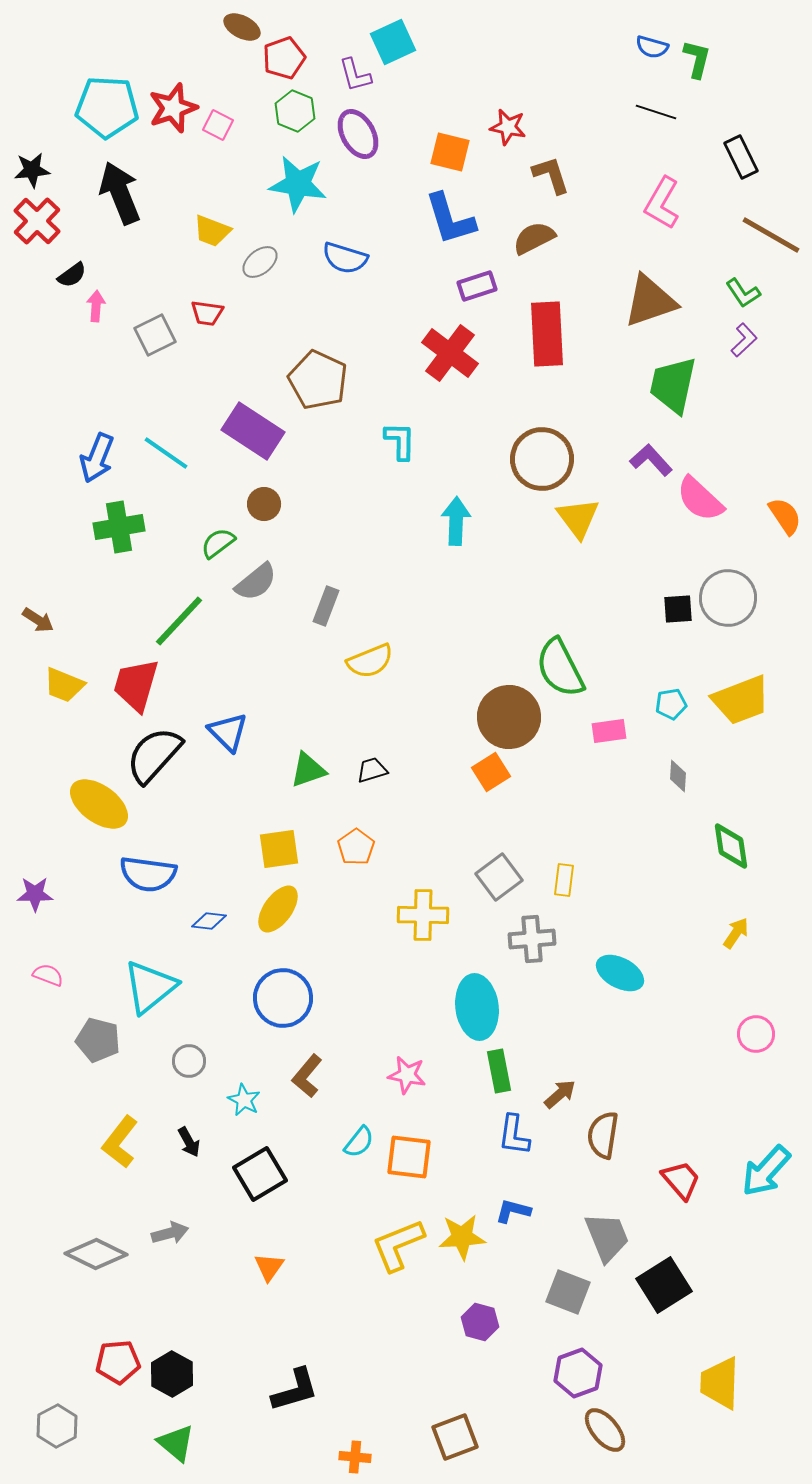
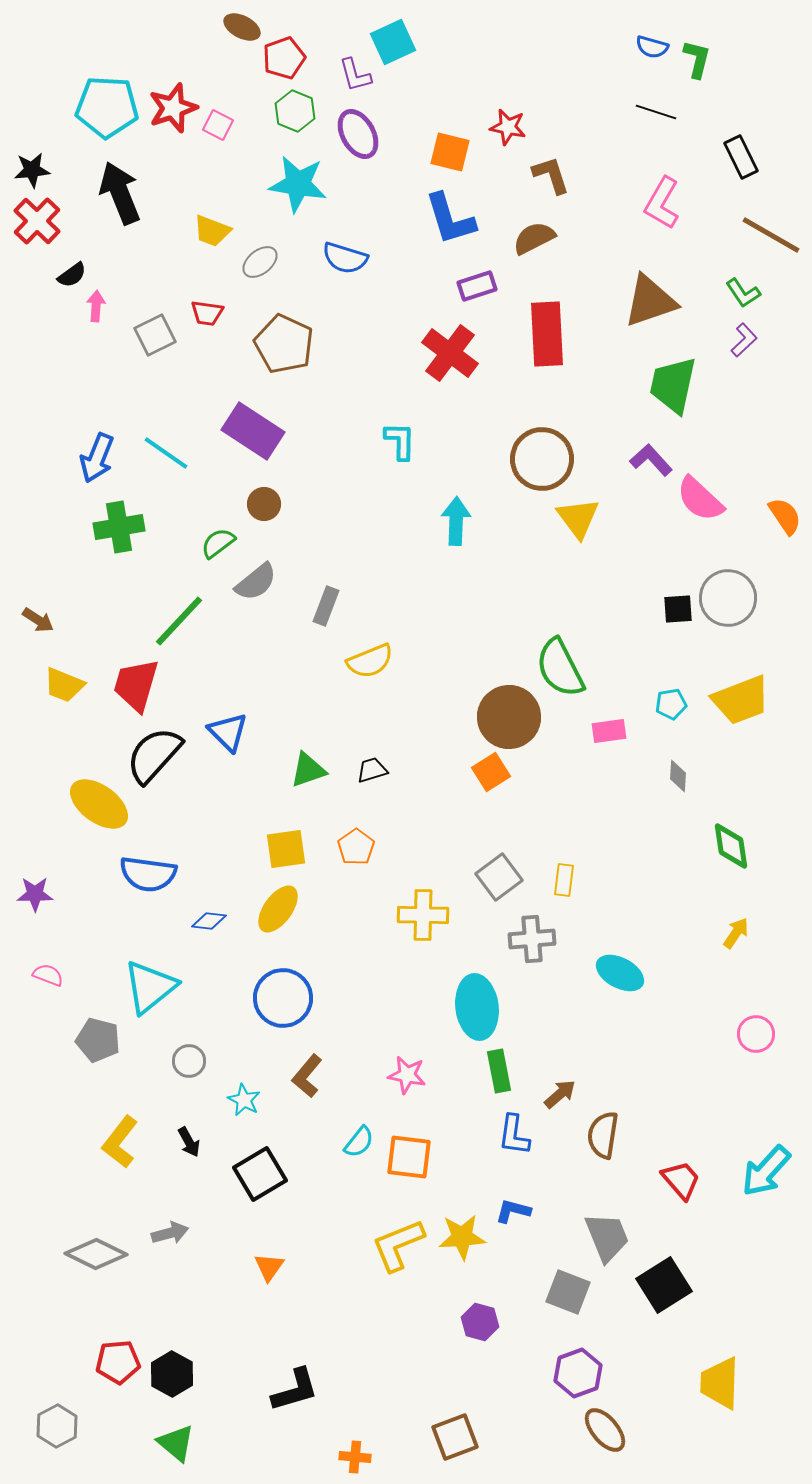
brown pentagon at (318, 380): moved 34 px left, 36 px up
yellow square at (279, 849): moved 7 px right
